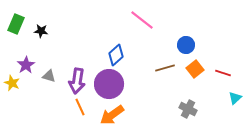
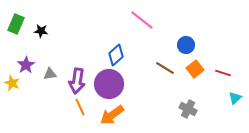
brown line: rotated 48 degrees clockwise
gray triangle: moved 1 px right, 2 px up; rotated 24 degrees counterclockwise
